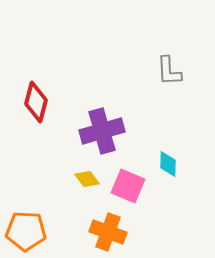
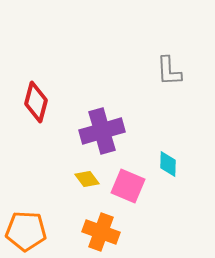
orange cross: moved 7 px left
